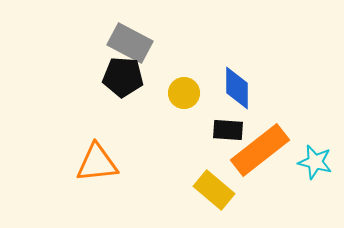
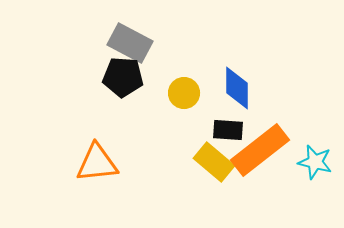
yellow rectangle: moved 28 px up
